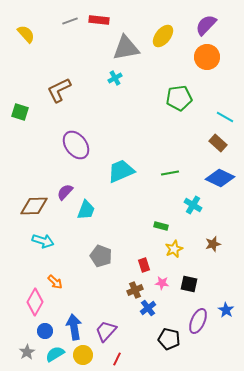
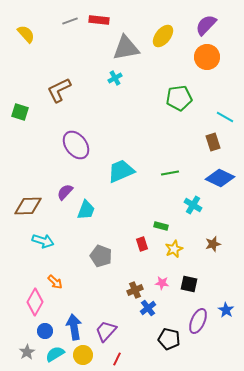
brown rectangle at (218, 143): moved 5 px left, 1 px up; rotated 30 degrees clockwise
brown diamond at (34, 206): moved 6 px left
red rectangle at (144, 265): moved 2 px left, 21 px up
